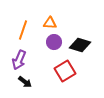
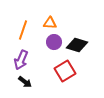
black diamond: moved 3 px left
purple arrow: moved 2 px right
